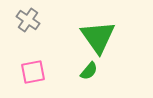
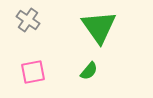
green triangle: moved 1 px right, 10 px up
